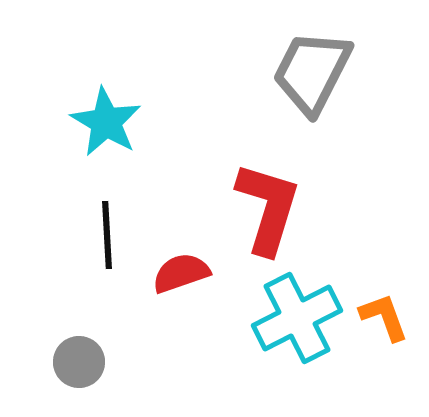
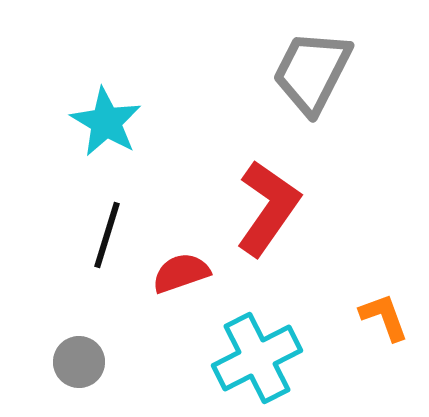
red L-shape: rotated 18 degrees clockwise
black line: rotated 20 degrees clockwise
cyan cross: moved 40 px left, 40 px down
